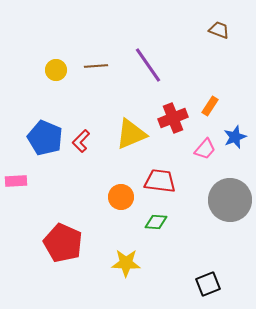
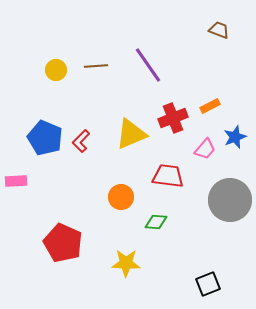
orange rectangle: rotated 30 degrees clockwise
red trapezoid: moved 8 px right, 5 px up
